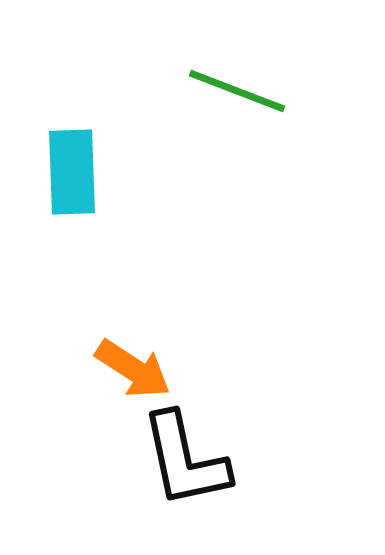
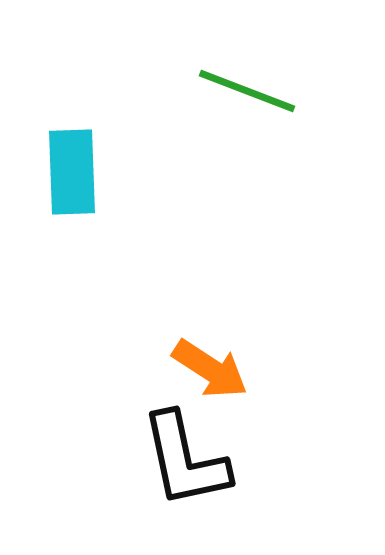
green line: moved 10 px right
orange arrow: moved 77 px right
